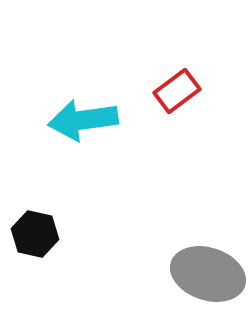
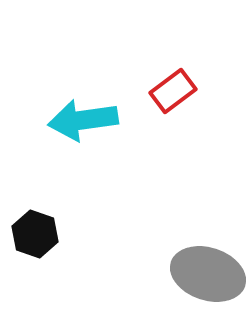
red rectangle: moved 4 px left
black hexagon: rotated 6 degrees clockwise
